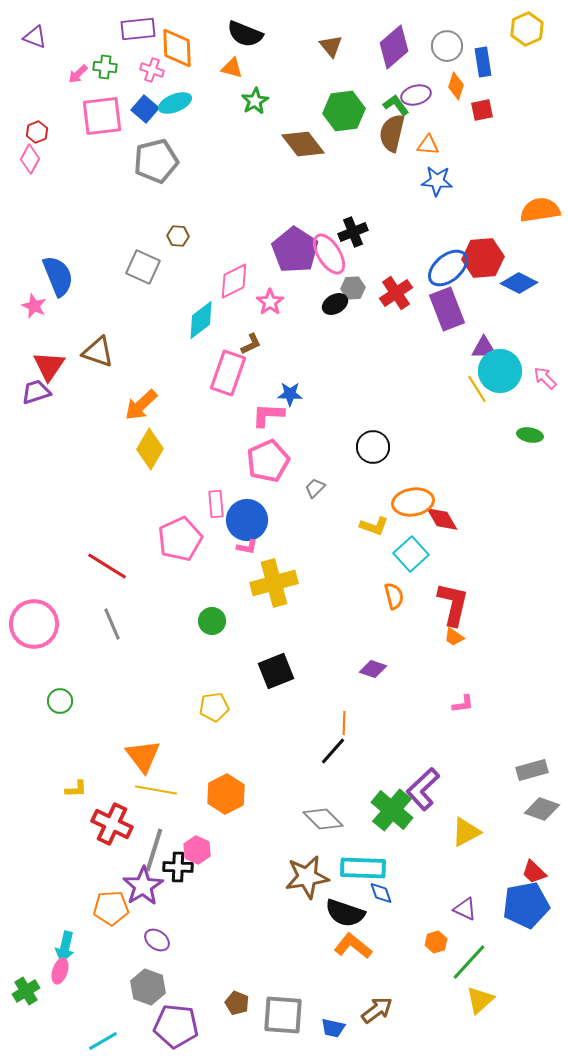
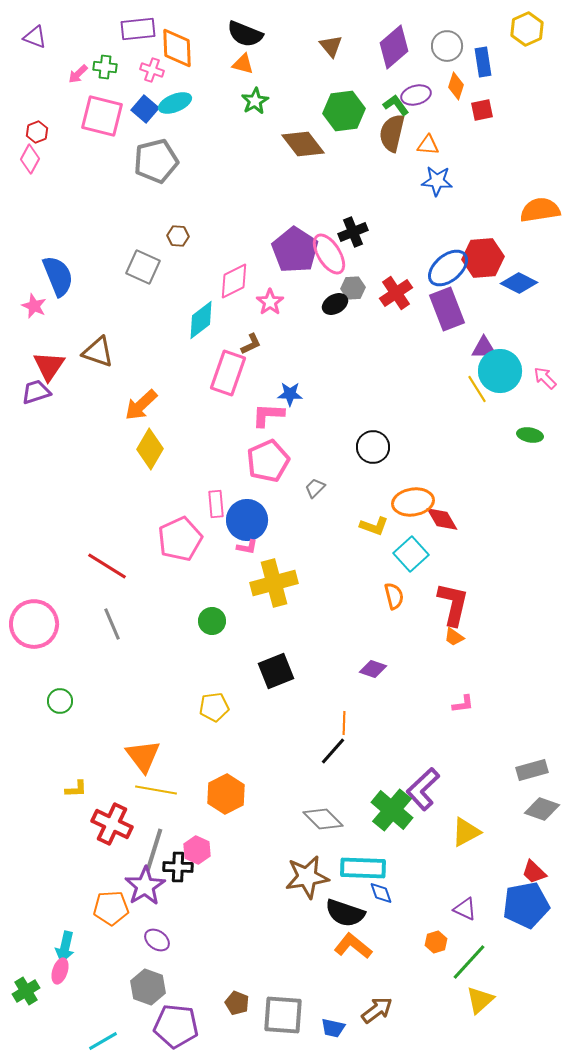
orange triangle at (232, 68): moved 11 px right, 4 px up
pink square at (102, 116): rotated 21 degrees clockwise
purple star at (143, 886): moved 2 px right
